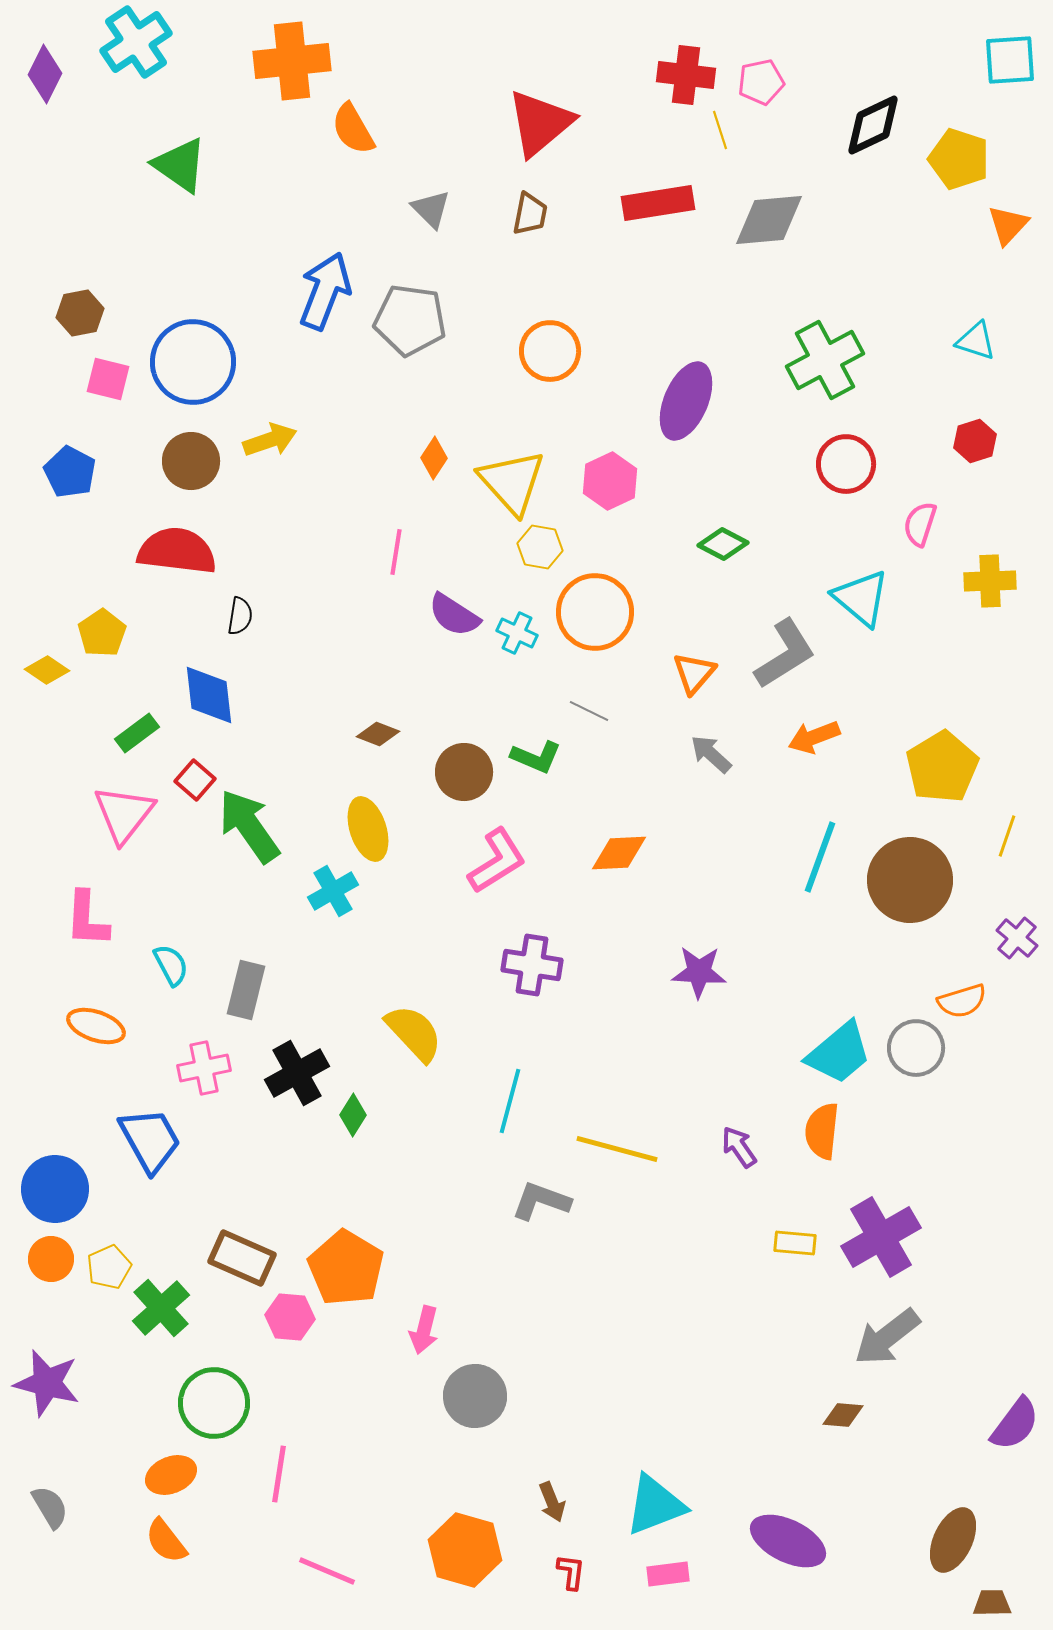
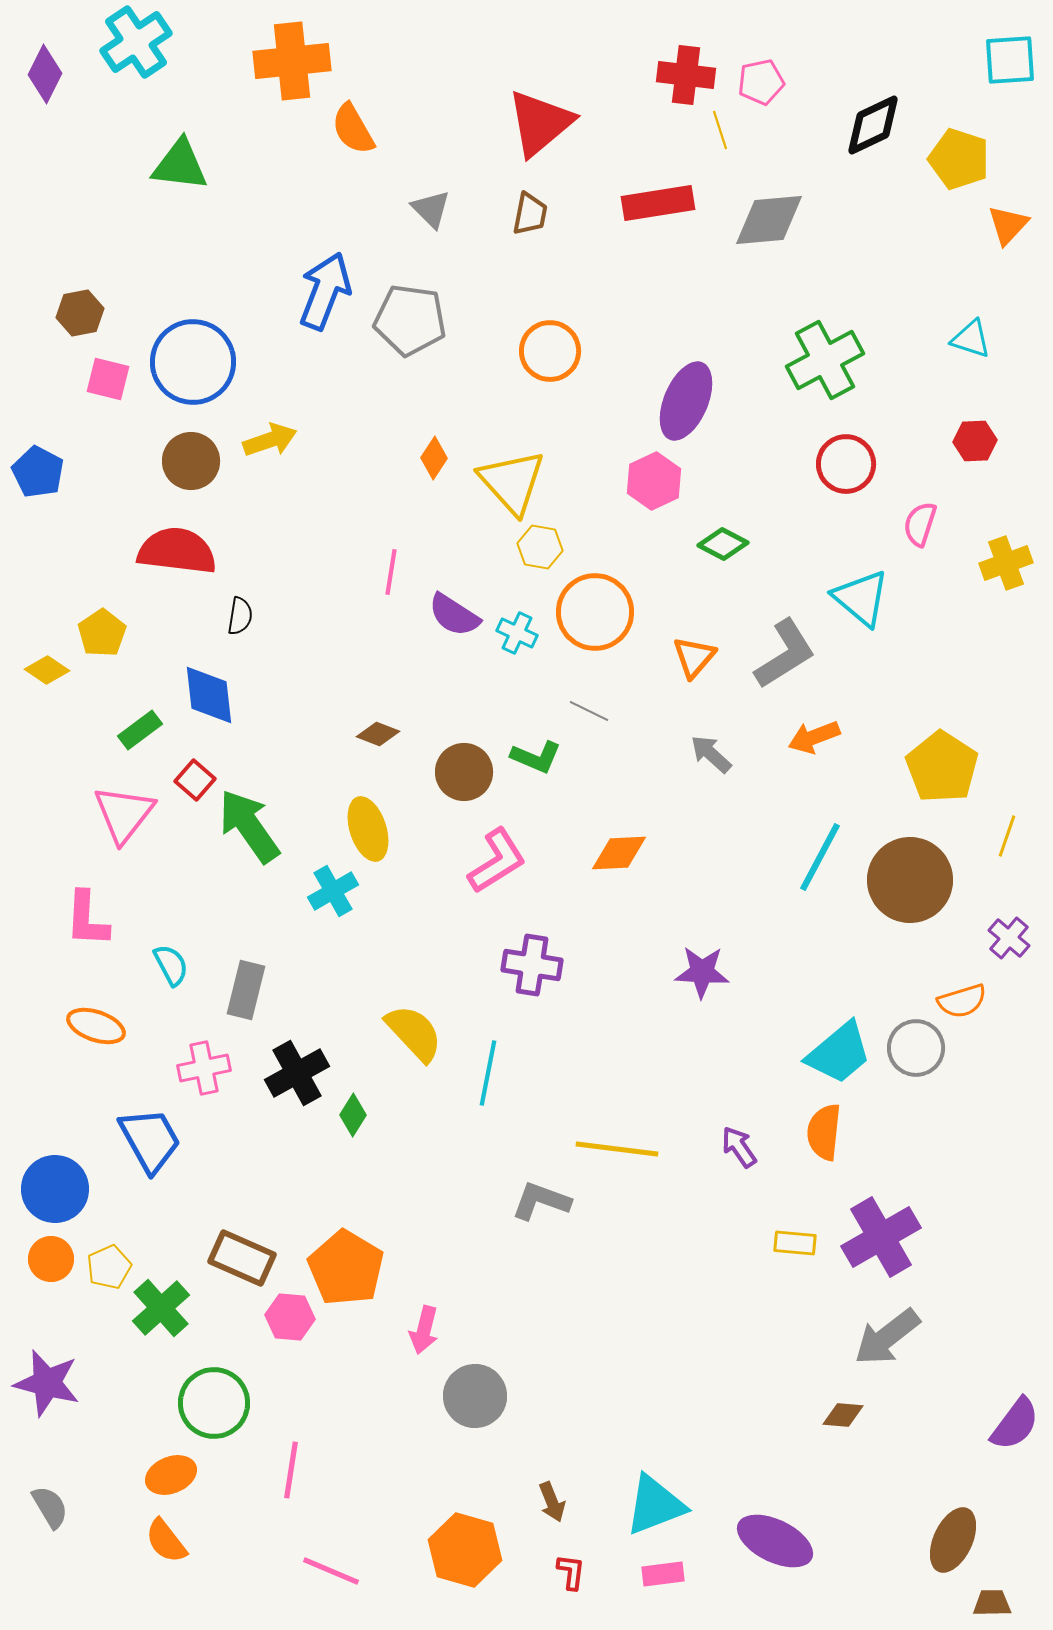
green triangle at (180, 165): rotated 28 degrees counterclockwise
cyan triangle at (976, 341): moved 5 px left, 2 px up
red hexagon at (975, 441): rotated 15 degrees clockwise
blue pentagon at (70, 472): moved 32 px left
pink hexagon at (610, 481): moved 44 px right
pink line at (396, 552): moved 5 px left, 20 px down
yellow cross at (990, 581): moved 16 px right, 18 px up; rotated 18 degrees counterclockwise
orange triangle at (694, 673): moved 16 px up
green rectangle at (137, 733): moved 3 px right, 3 px up
yellow pentagon at (942, 767): rotated 8 degrees counterclockwise
cyan line at (820, 857): rotated 8 degrees clockwise
purple cross at (1017, 938): moved 8 px left
purple star at (699, 972): moved 3 px right
cyan line at (510, 1101): moved 22 px left, 28 px up; rotated 4 degrees counterclockwise
orange semicircle at (822, 1131): moved 2 px right, 1 px down
yellow line at (617, 1149): rotated 8 degrees counterclockwise
pink line at (279, 1474): moved 12 px right, 4 px up
purple ellipse at (788, 1541): moved 13 px left
pink line at (327, 1571): moved 4 px right
pink rectangle at (668, 1574): moved 5 px left
